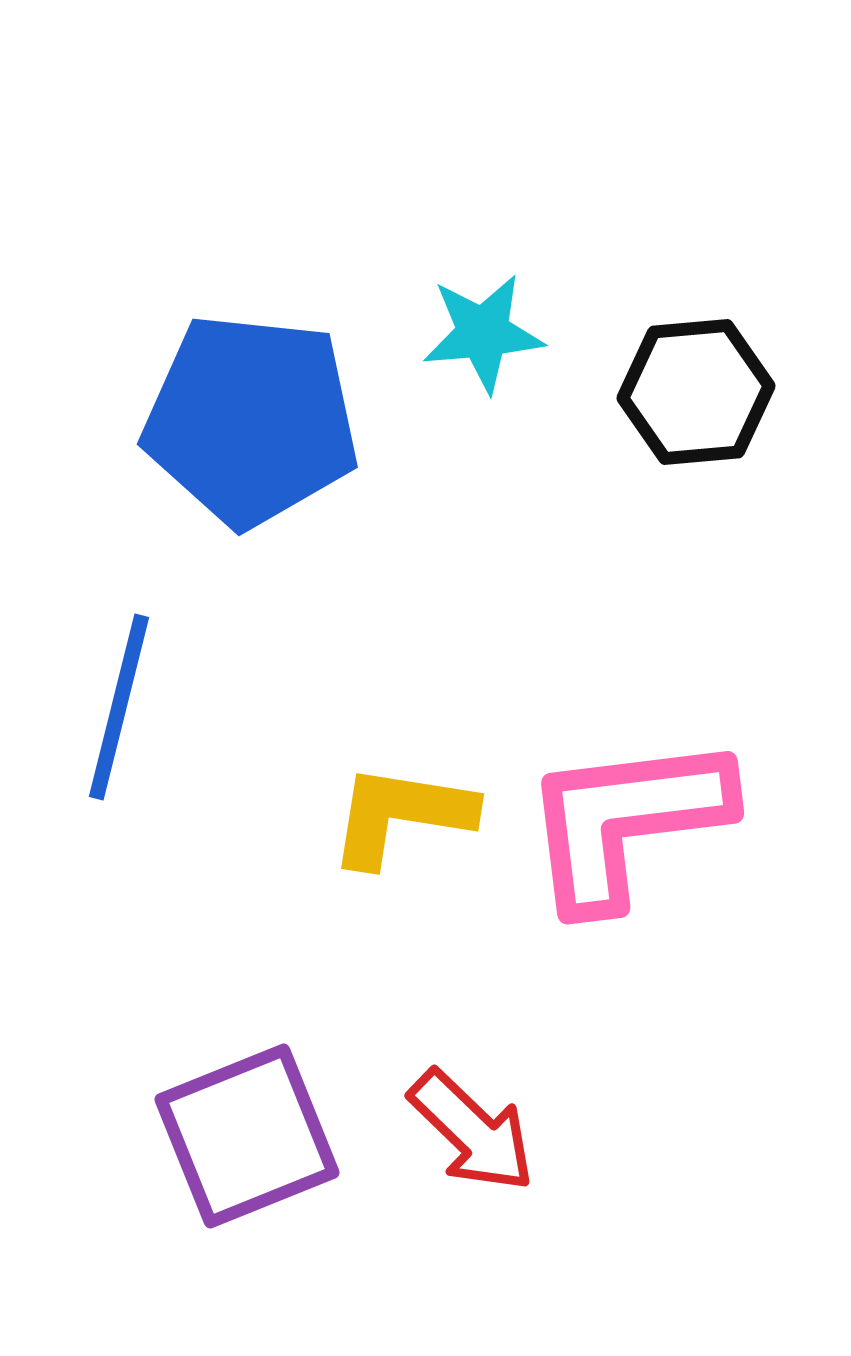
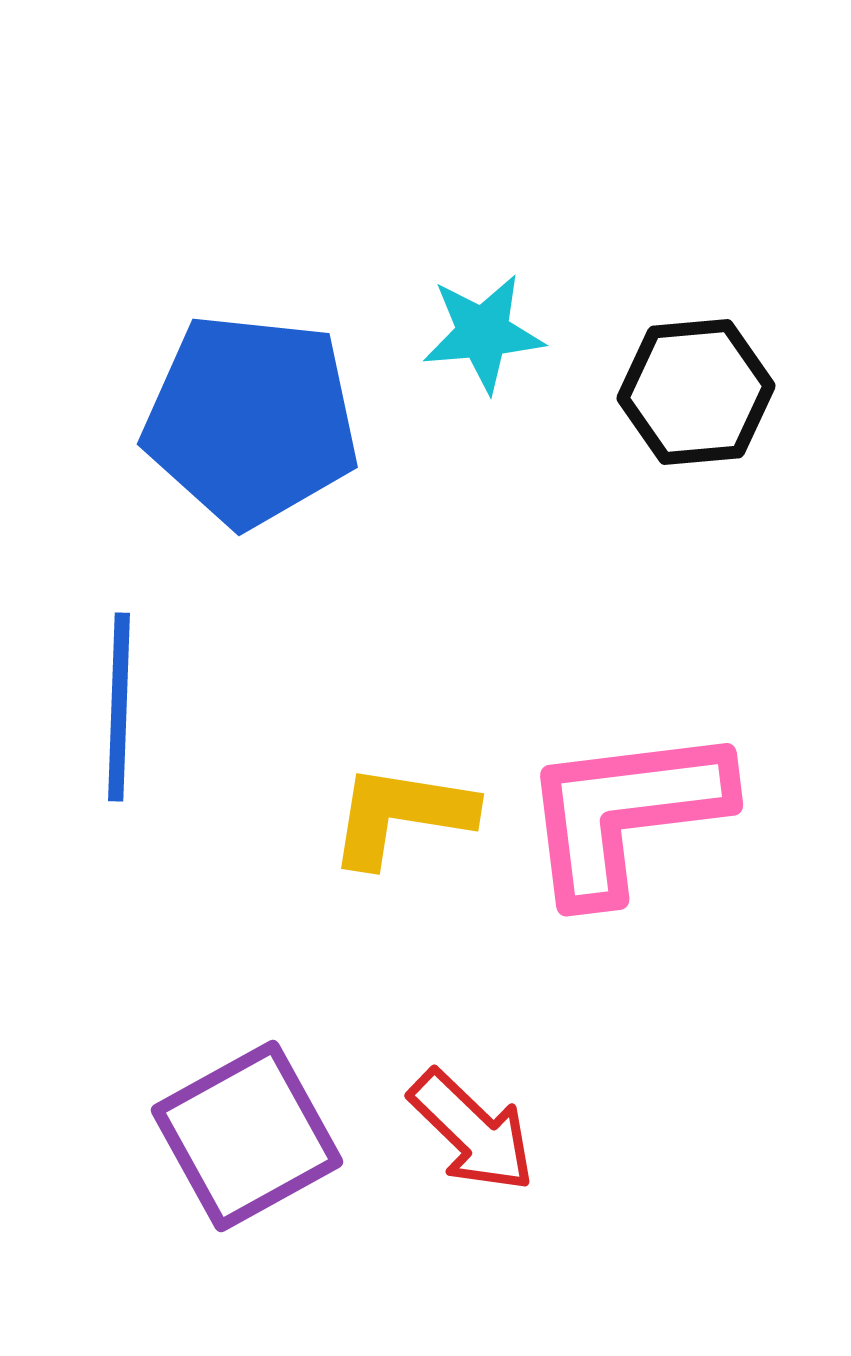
blue line: rotated 12 degrees counterclockwise
pink L-shape: moved 1 px left, 8 px up
purple square: rotated 7 degrees counterclockwise
